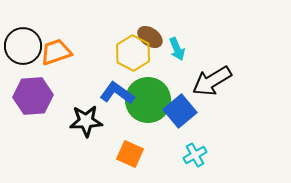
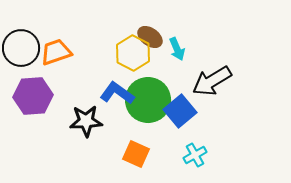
black circle: moved 2 px left, 2 px down
orange square: moved 6 px right
